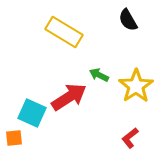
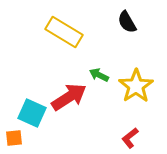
black semicircle: moved 1 px left, 2 px down
